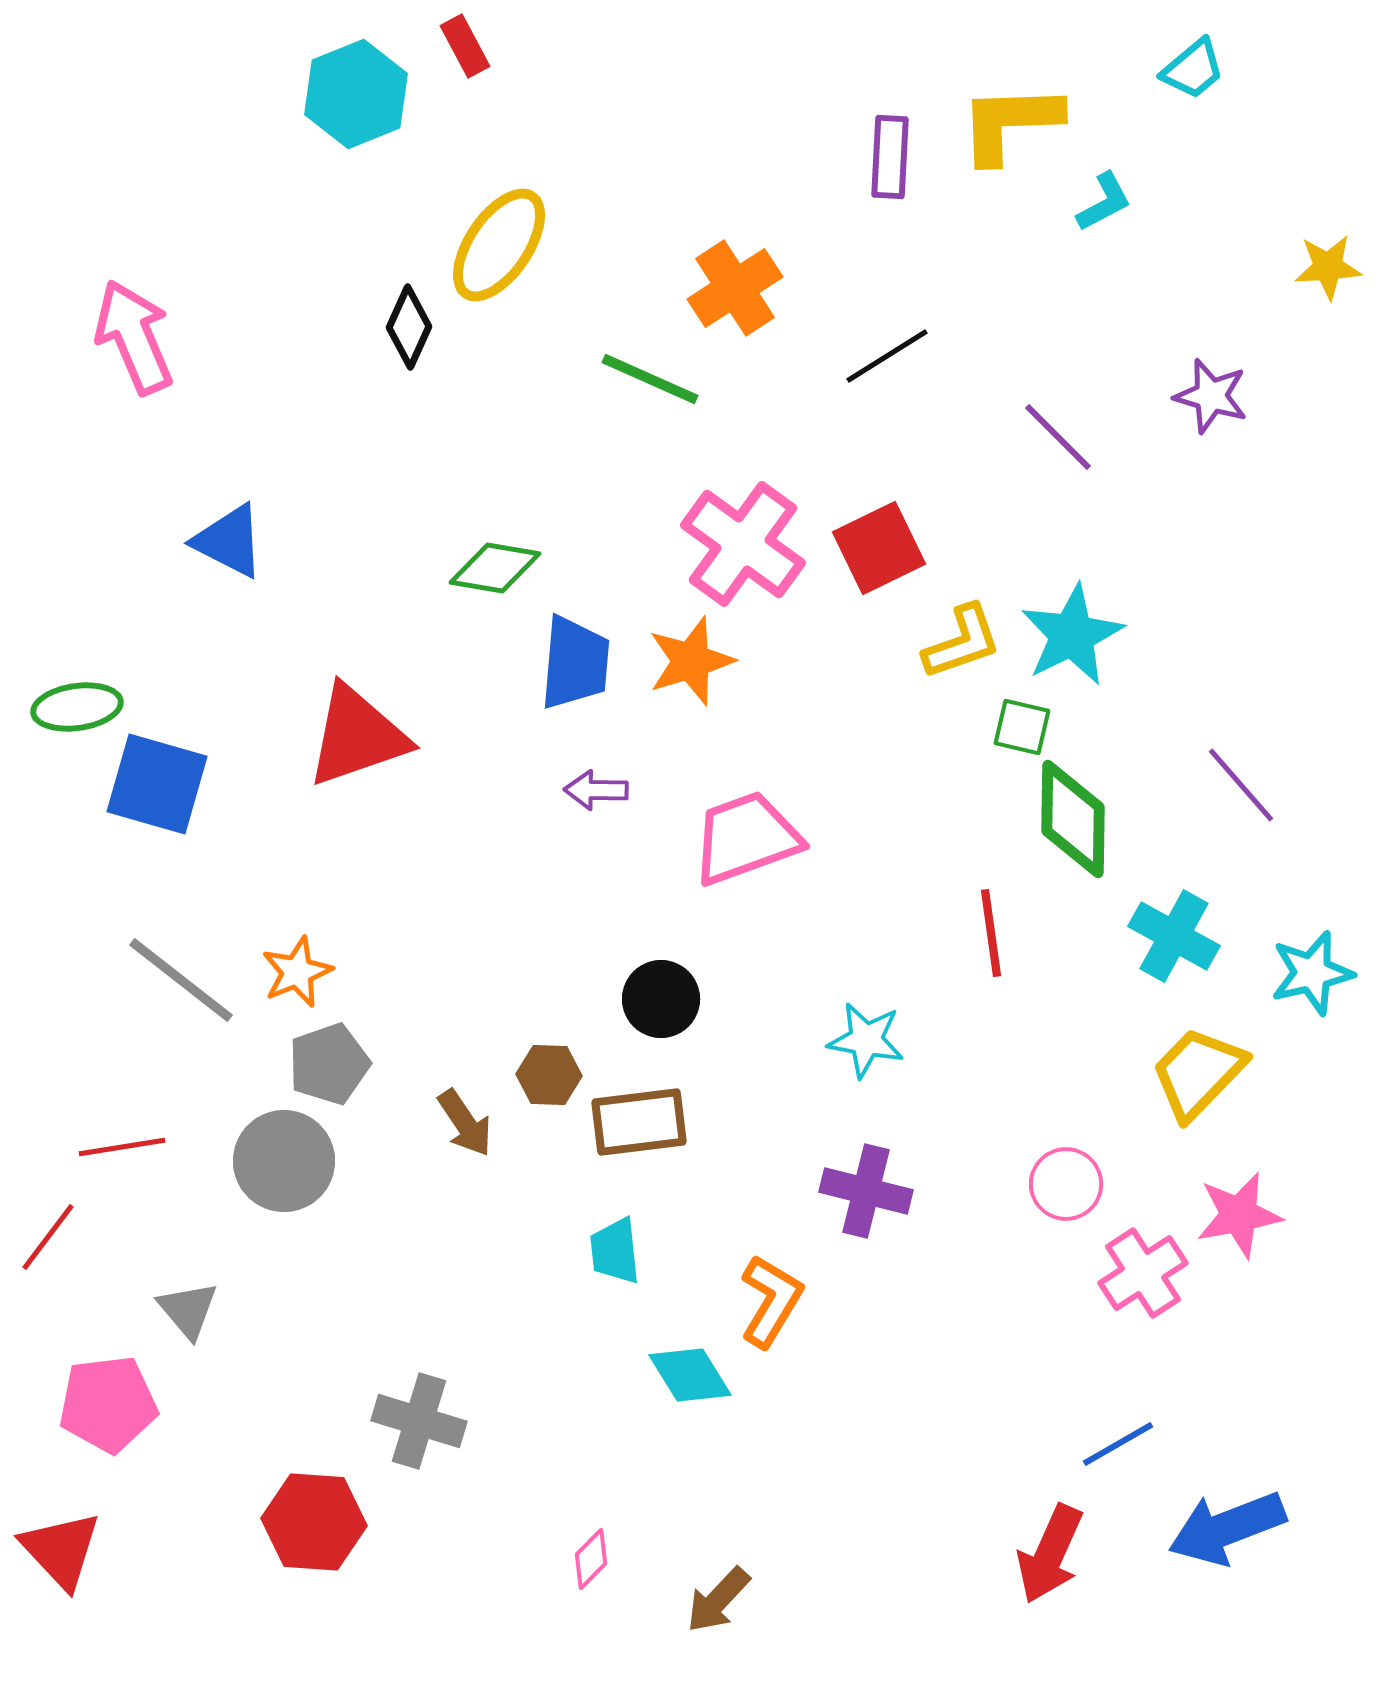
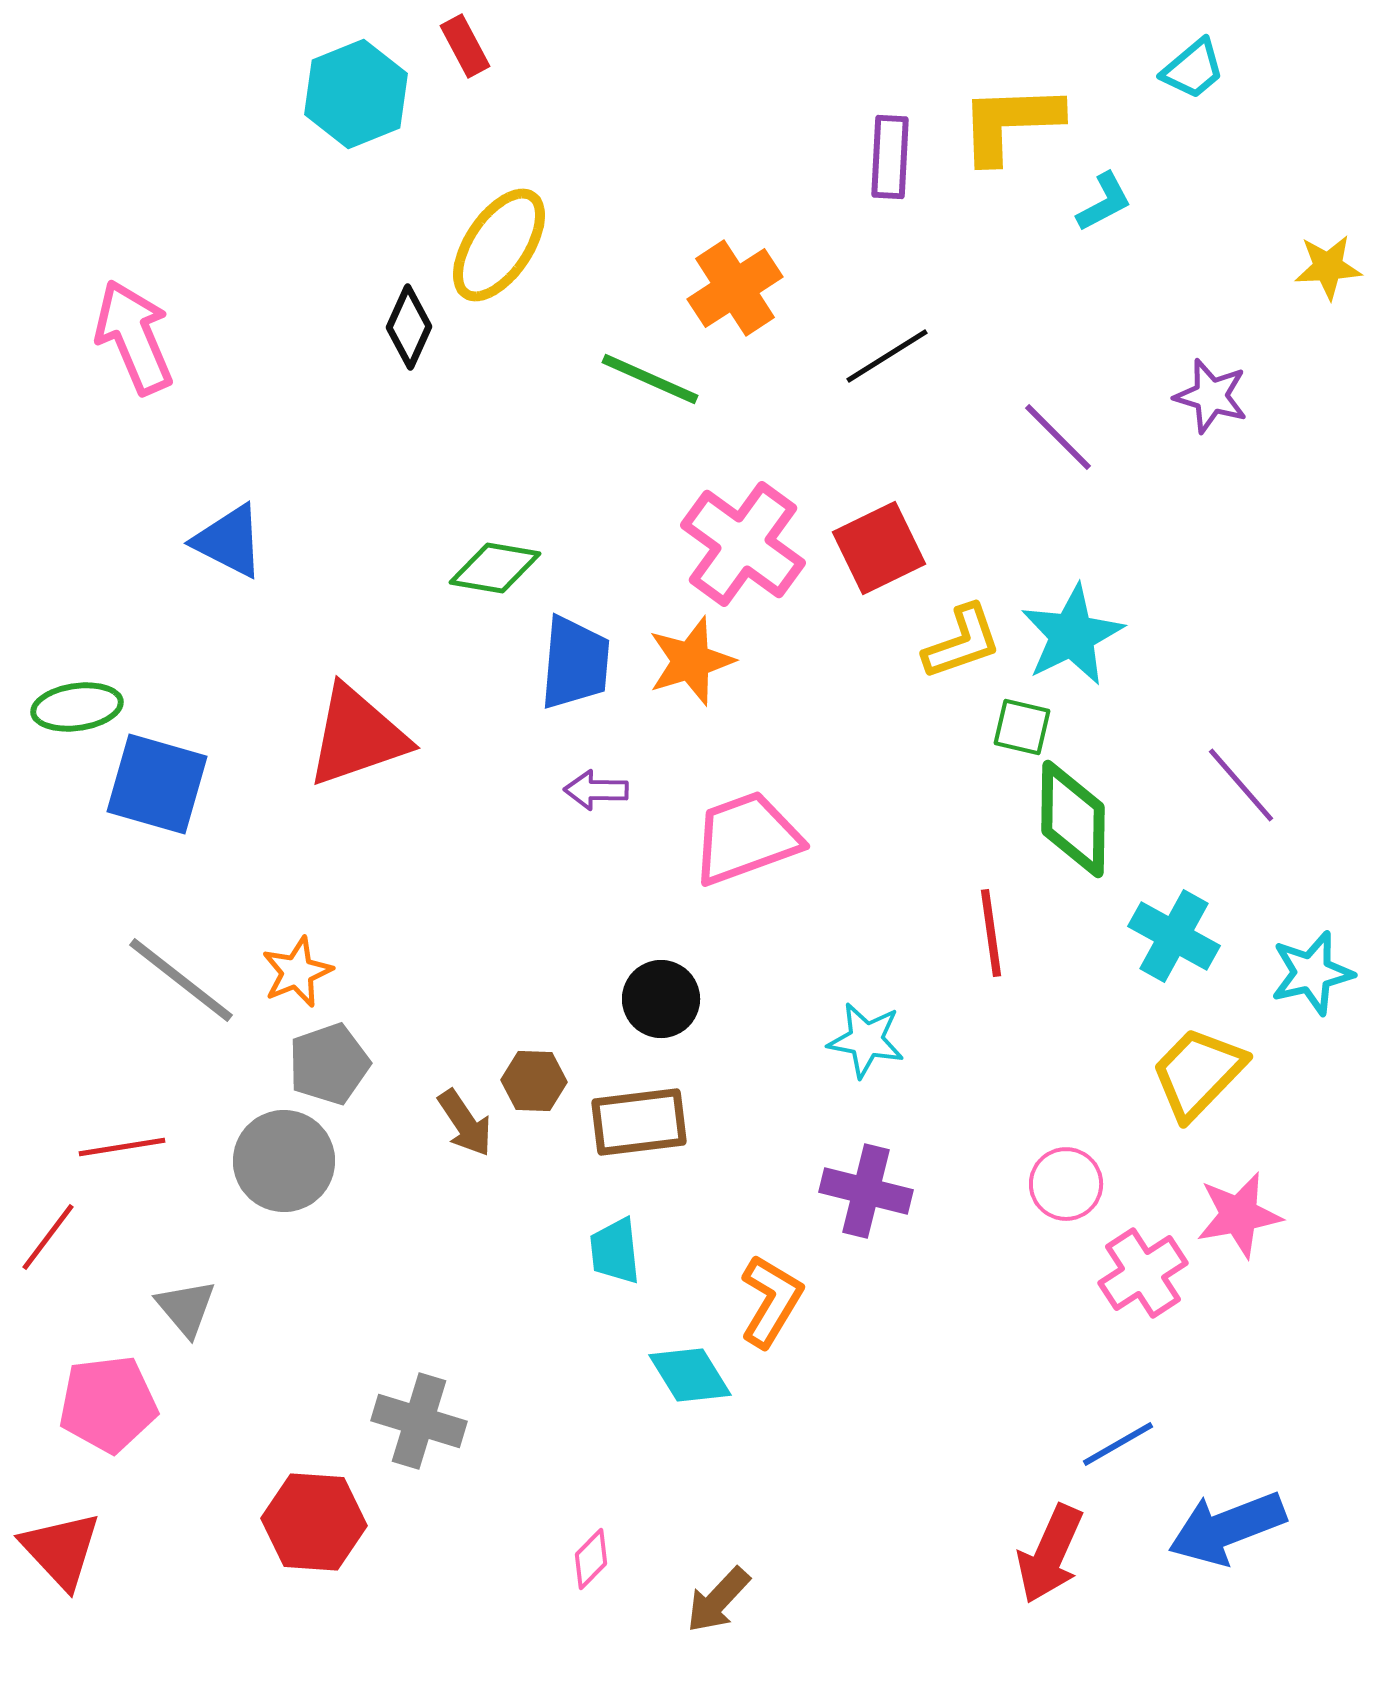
brown hexagon at (549, 1075): moved 15 px left, 6 px down
gray triangle at (188, 1310): moved 2 px left, 2 px up
